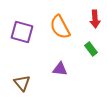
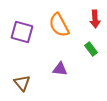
orange semicircle: moved 1 px left, 2 px up
